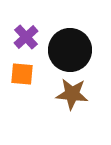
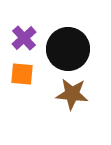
purple cross: moved 2 px left, 1 px down
black circle: moved 2 px left, 1 px up
